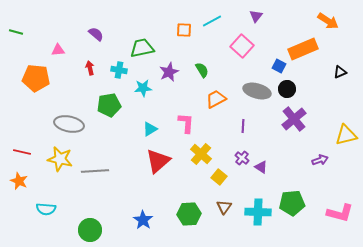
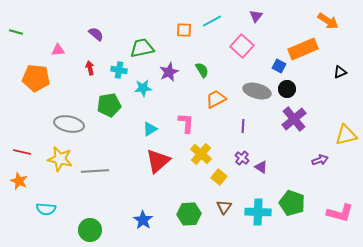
green pentagon at (292, 203): rotated 25 degrees clockwise
